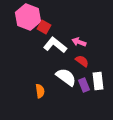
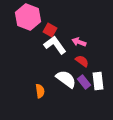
red square: moved 6 px right, 3 px down
white L-shape: rotated 15 degrees clockwise
white semicircle: moved 2 px down
purple rectangle: moved 3 px up; rotated 16 degrees counterclockwise
